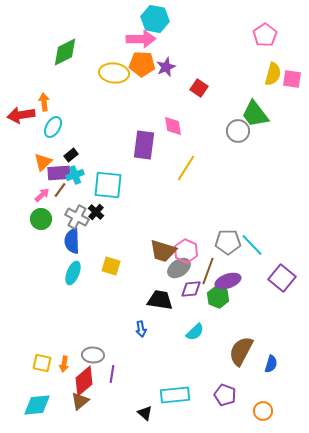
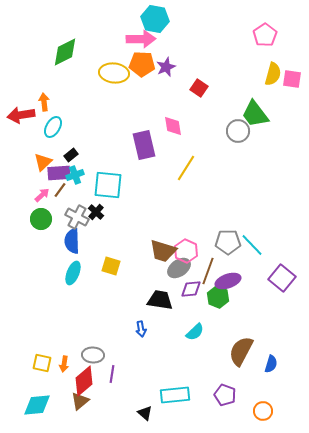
purple rectangle at (144, 145): rotated 20 degrees counterclockwise
